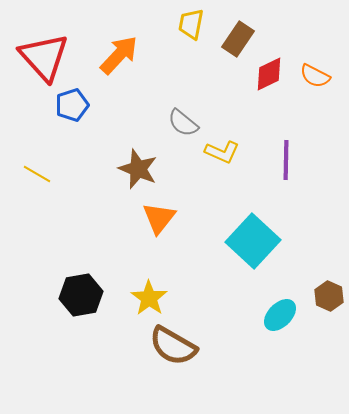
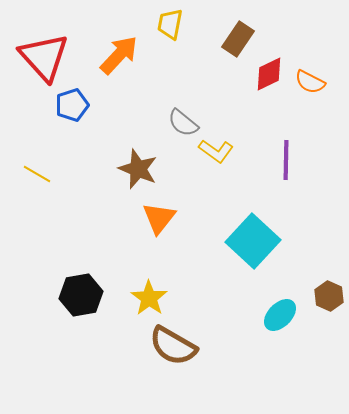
yellow trapezoid: moved 21 px left
orange semicircle: moved 5 px left, 6 px down
yellow L-shape: moved 6 px left, 1 px up; rotated 12 degrees clockwise
